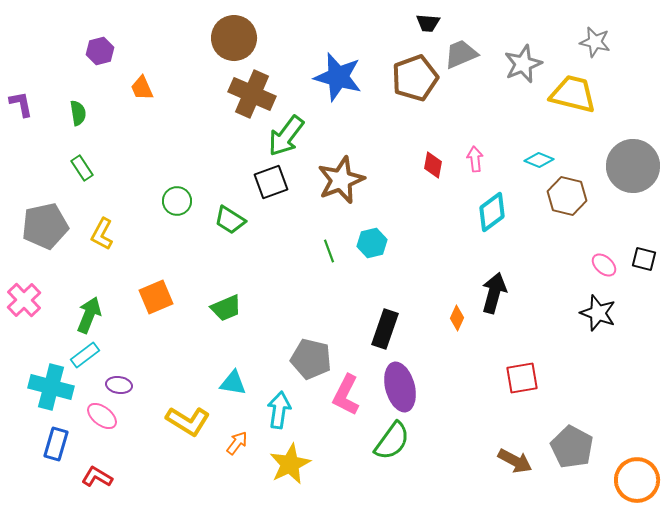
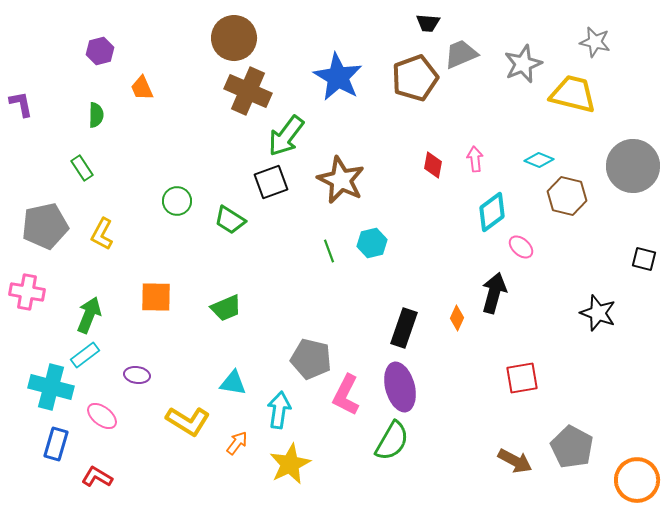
blue star at (338, 77): rotated 15 degrees clockwise
brown cross at (252, 94): moved 4 px left, 3 px up
green semicircle at (78, 113): moved 18 px right, 2 px down; rotated 10 degrees clockwise
brown star at (341, 180): rotated 24 degrees counterclockwise
pink ellipse at (604, 265): moved 83 px left, 18 px up
orange square at (156, 297): rotated 24 degrees clockwise
pink cross at (24, 300): moved 3 px right, 8 px up; rotated 36 degrees counterclockwise
black rectangle at (385, 329): moved 19 px right, 1 px up
purple ellipse at (119, 385): moved 18 px right, 10 px up
green semicircle at (392, 441): rotated 6 degrees counterclockwise
